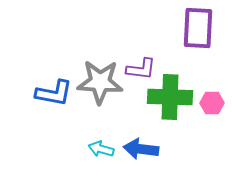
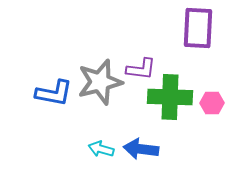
gray star: rotated 18 degrees counterclockwise
